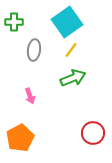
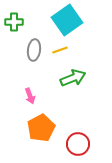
cyan square: moved 2 px up
yellow line: moved 11 px left; rotated 35 degrees clockwise
red circle: moved 15 px left, 11 px down
orange pentagon: moved 21 px right, 10 px up
